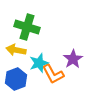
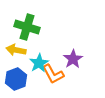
cyan star: rotated 12 degrees counterclockwise
